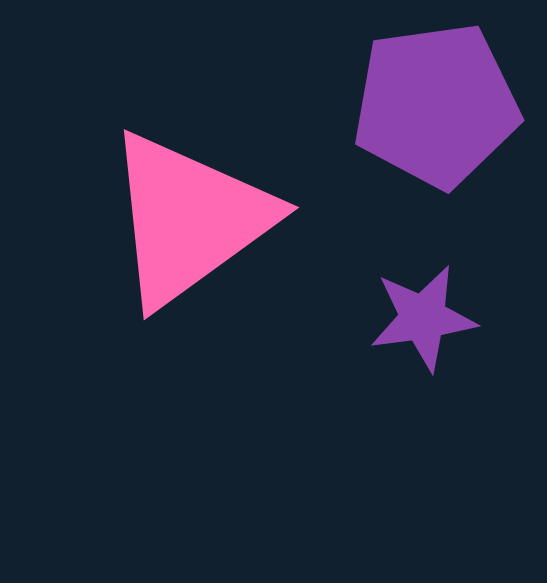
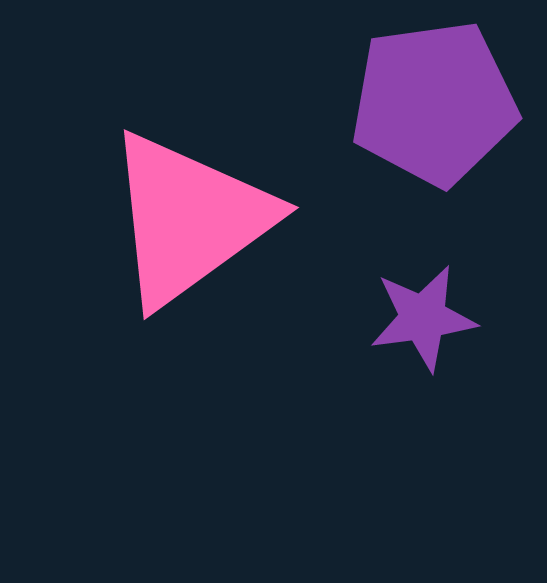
purple pentagon: moved 2 px left, 2 px up
